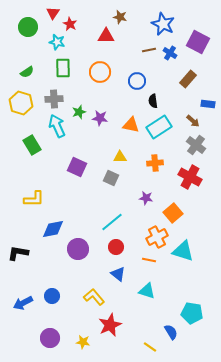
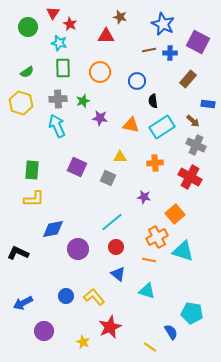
cyan star at (57, 42): moved 2 px right, 1 px down
blue cross at (170, 53): rotated 32 degrees counterclockwise
gray cross at (54, 99): moved 4 px right
green star at (79, 112): moved 4 px right, 11 px up
cyan rectangle at (159, 127): moved 3 px right
green rectangle at (32, 145): moved 25 px down; rotated 36 degrees clockwise
gray cross at (196, 145): rotated 12 degrees counterclockwise
gray square at (111, 178): moved 3 px left
purple star at (146, 198): moved 2 px left, 1 px up
orange square at (173, 213): moved 2 px right, 1 px down
black L-shape at (18, 253): rotated 15 degrees clockwise
blue circle at (52, 296): moved 14 px right
red star at (110, 325): moved 2 px down
purple circle at (50, 338): moved 6 px left, 7 px up
yellow star at (83, 342): rotated 16 degrees clockwise
